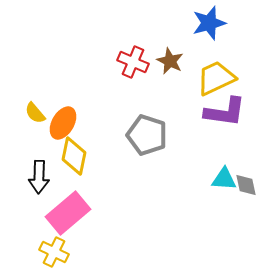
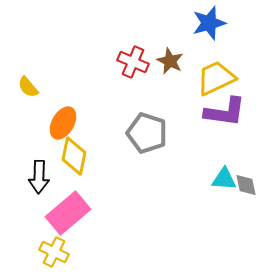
yellow semicircle: moved 7 px left, 26 px up
gray pentagon: moved 2 px up
